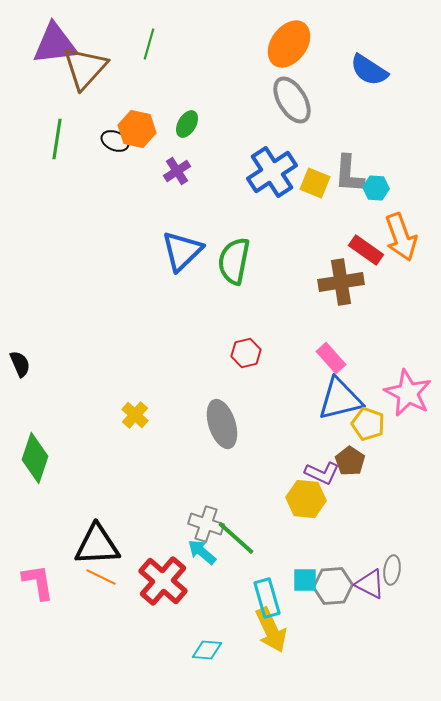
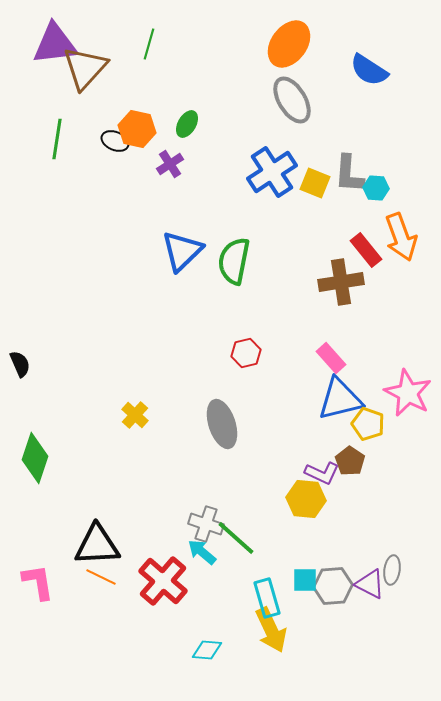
purple cross at (177, 171): moved 7 px left, 7 px up
red rectangle at (366, 250): rotated 16 degrees clockwise
